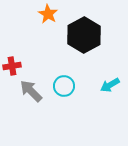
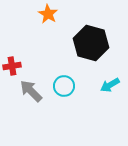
black hexagon: moved 7 px right, 8 px down; rotated 16 degrees counterclockwise
